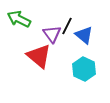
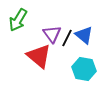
green arrow: moved 1 px left, 1 px down; rotated 85 degrees counterclockwise
black line: moved 12 px down
cyan hexagon: rotated 15 degrees counterclockwise
